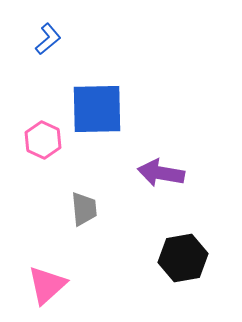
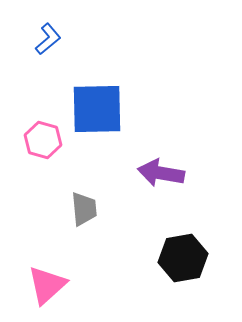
pink hexagon: rotated 9 degrees counterclockwise
